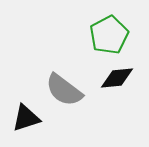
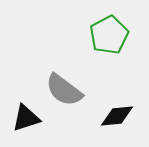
black diamond: moved 38 px down
